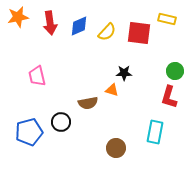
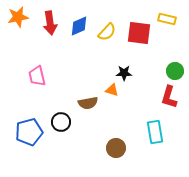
cyan rectangle: rotated 20 degrees counterclockwise
